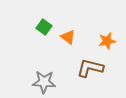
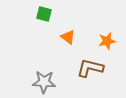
green square: moved 13 px up; rotated 21 degrees counterclockwise
